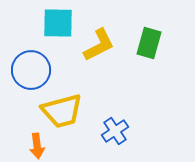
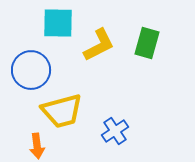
green rectangle: moved 2 px left
